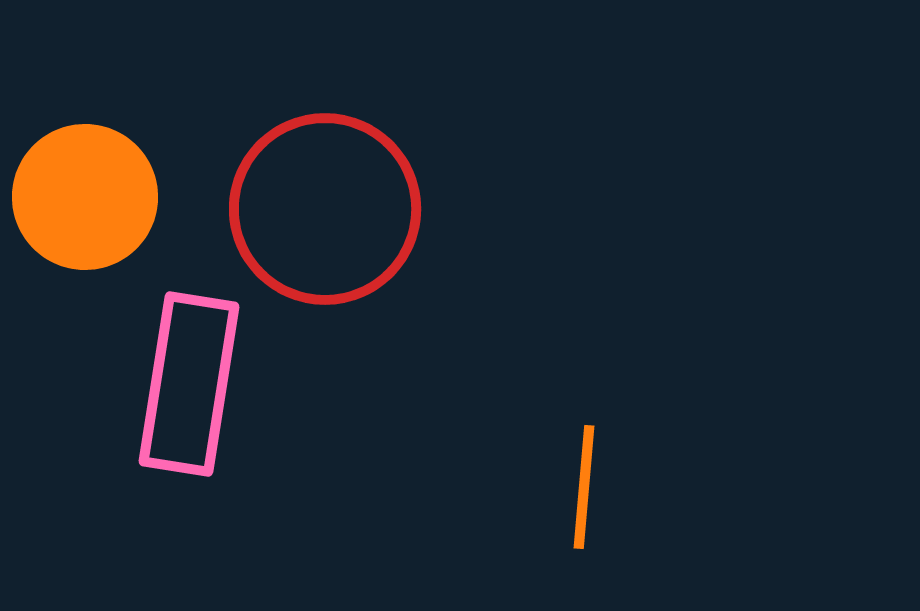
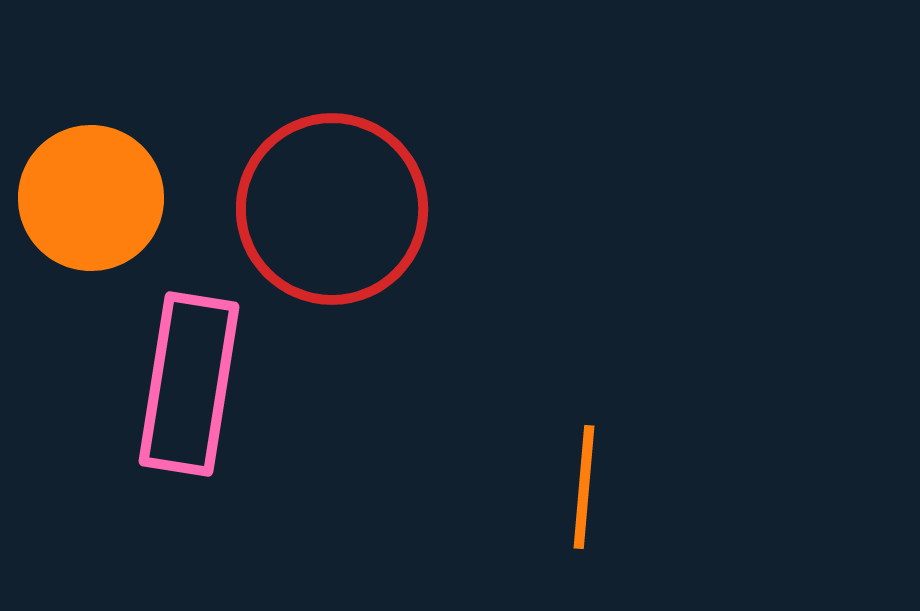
orange circle: moved 6 px right, 1 px down
red circle: moved 7 px right
